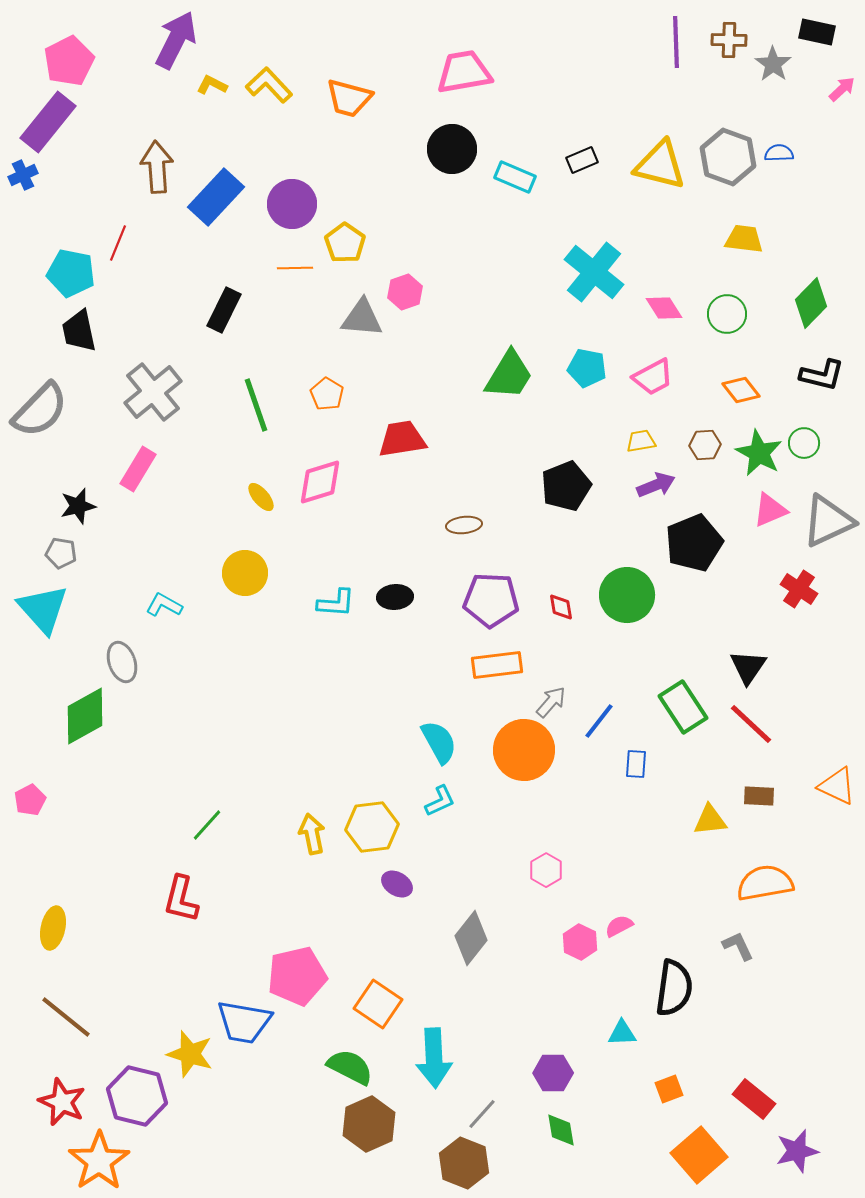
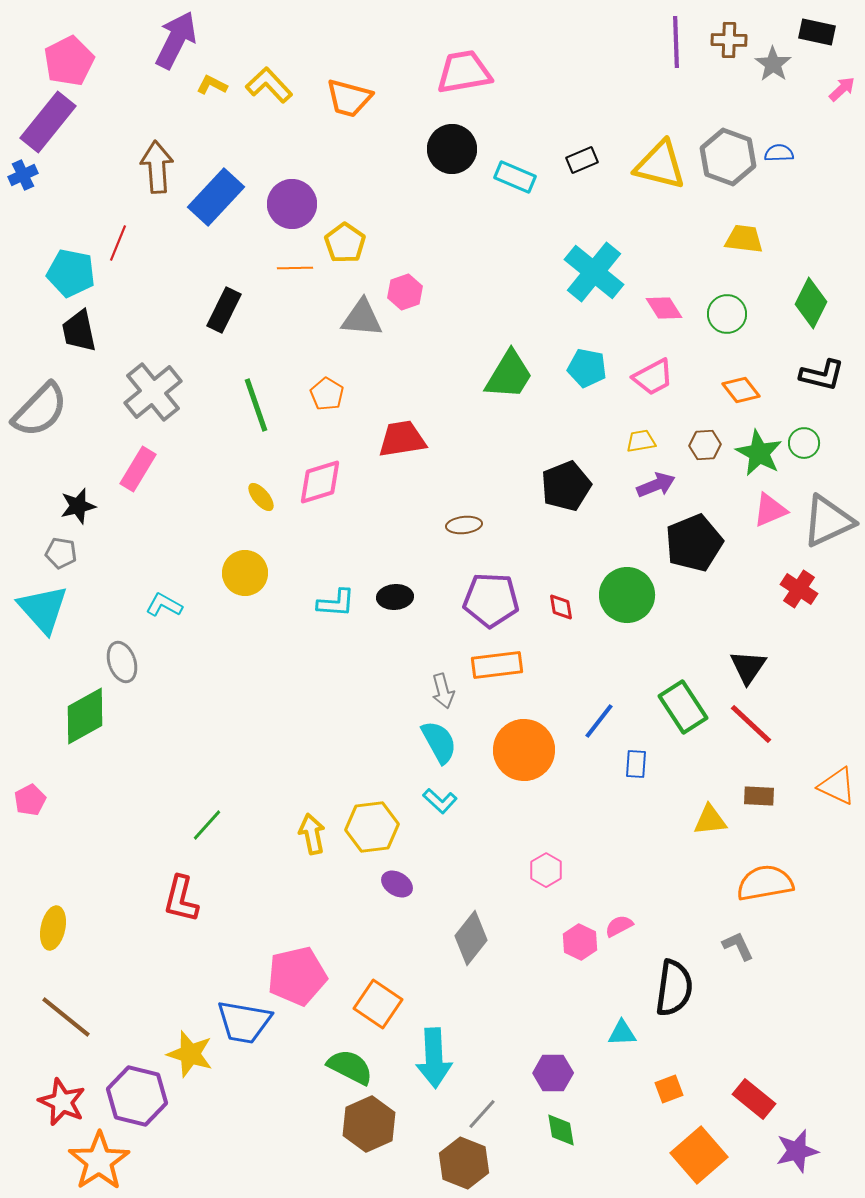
green diamond at (811, 303): rotated 18 degrees counterclockwise
gray arrow at (551, 702): moved 108 px left, 11 px up; rotated 124 degrees clockwise
cyan L-shape at (440, 801): rotated 68 degrees clockwise
